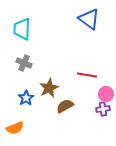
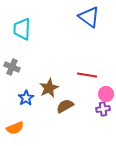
blue triangle: moved 2 px up
gray cross: moved 12 px left, 4 px down
